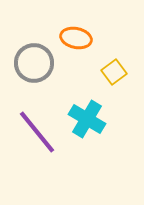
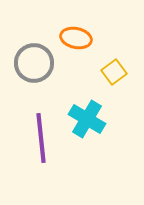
purple line: moved 4 px right, 6 px down; rotated 33 degrees clockwise
